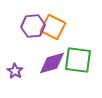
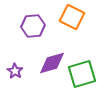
orange square: moved 19 px right, 10 px up
green square: moved 4 px right, 14 px down; rotated 24 degrees counterclockwise
